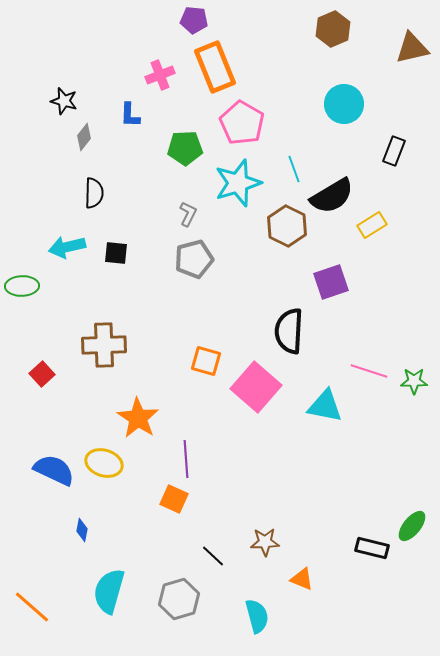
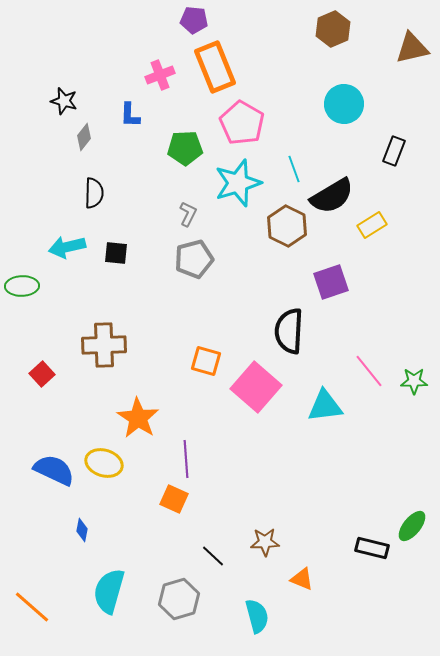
pink line at (369, 371): rotated 33 degrees clockwise
cyan triangle at (325, 406): rotated 18 degrees counterclockwise
